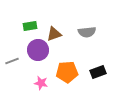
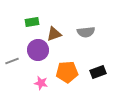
green rectangle: moved 2 px right, 4 px up
gray semicircle: moved 1 px left
